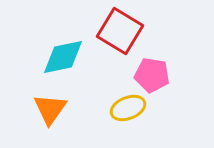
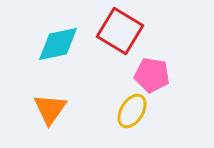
cyan diamond: moved 5 px left, 13 px up
yellow ellipse: moved 4 px right, 3 px down; rotated 36 degrees counterclockwise
